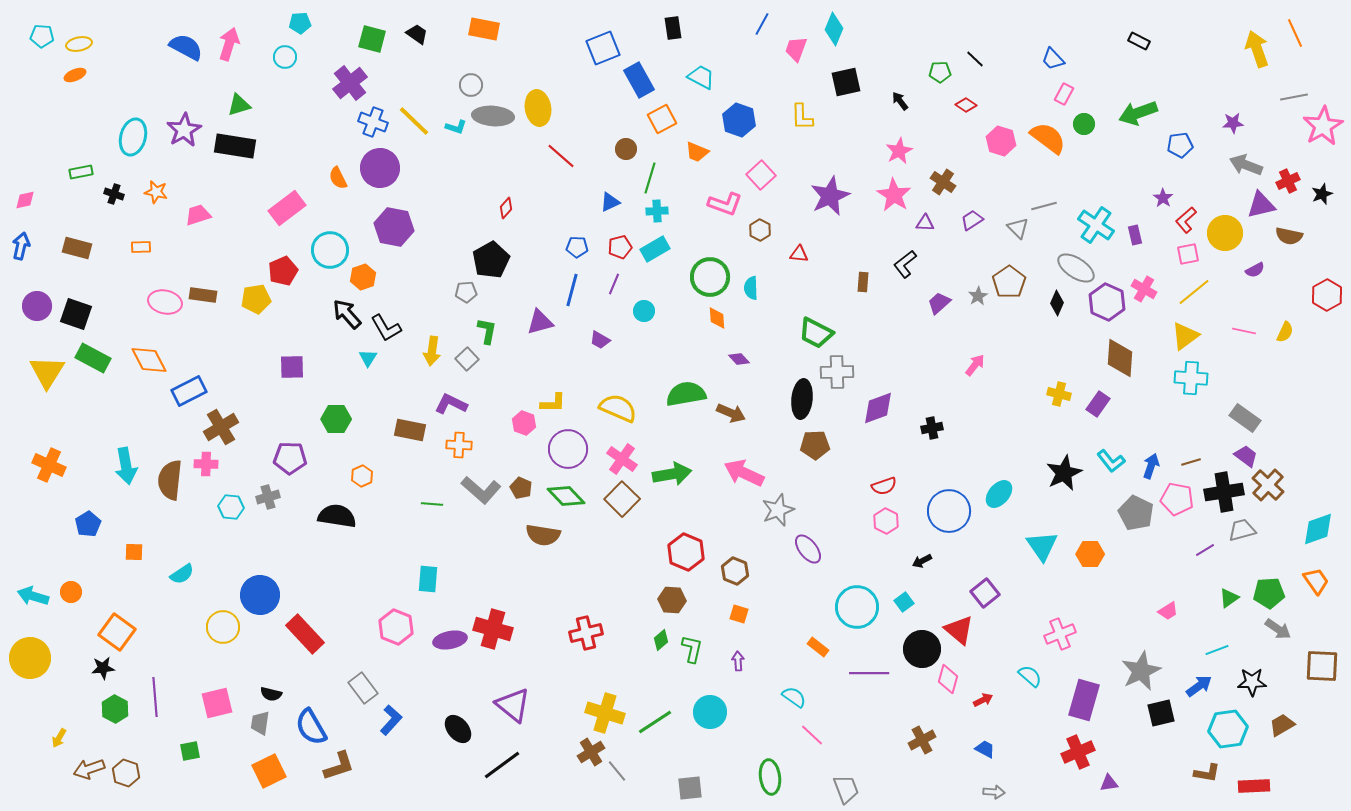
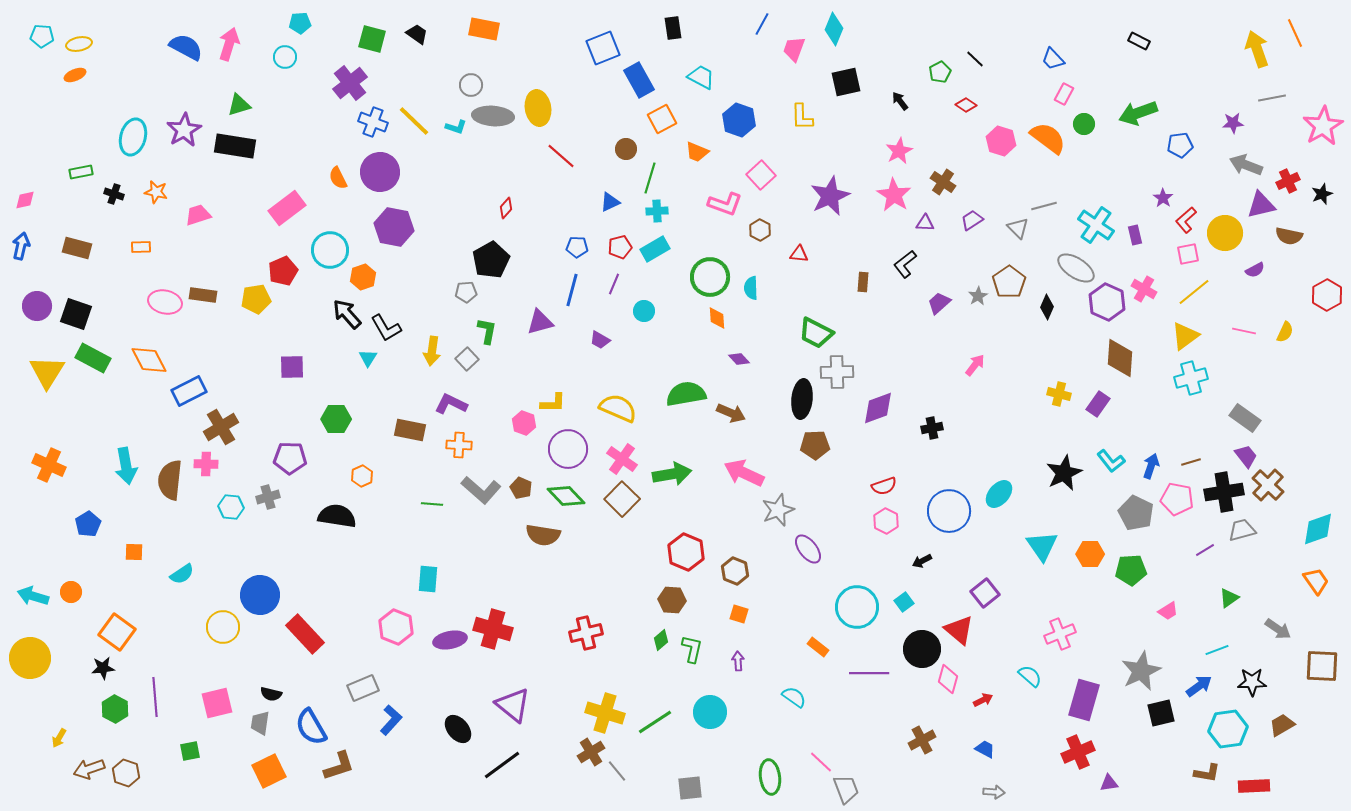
pink trapezoid at (796, 49): moved 2 px left
green pentagon at (940, 72): rotated 25 degrees counterclockwise
gray line at (1294, 97): moved 22 px left, 1 px down
purple circle at (380, 168): moved 4 px down
black diamond at (1057, 303): moved 10 px left, 4 px down
cyan cross at (1191, 378): rotated 20 degrees counterclockwise
purple trapezoid at (1246, 456): rotated 15 degrees clockwise
green pentagon at (1269, 593): moved 138 px left, 23 px up
gray rectangle at (363, 688): rotated 76 degrees counterclockwise
pink line at (812, 735): moved 9 px right, 27 px down
